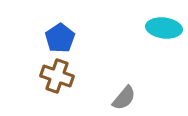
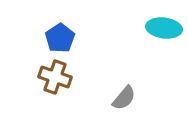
brown cross: moved 2 px left, 1 px down
